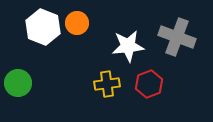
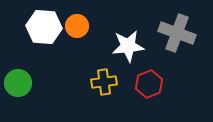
orange circle: moved 3 px down
white hexagon: moved 1 px right; rotated 16 degrees counterclockwise
gray cross: moved 4 px up
yellow cross: moved 3 px left, 2 px up
